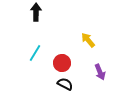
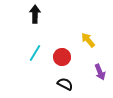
black arrow: moved 1 px left, 2 px down
red circle: moved 6 px up
